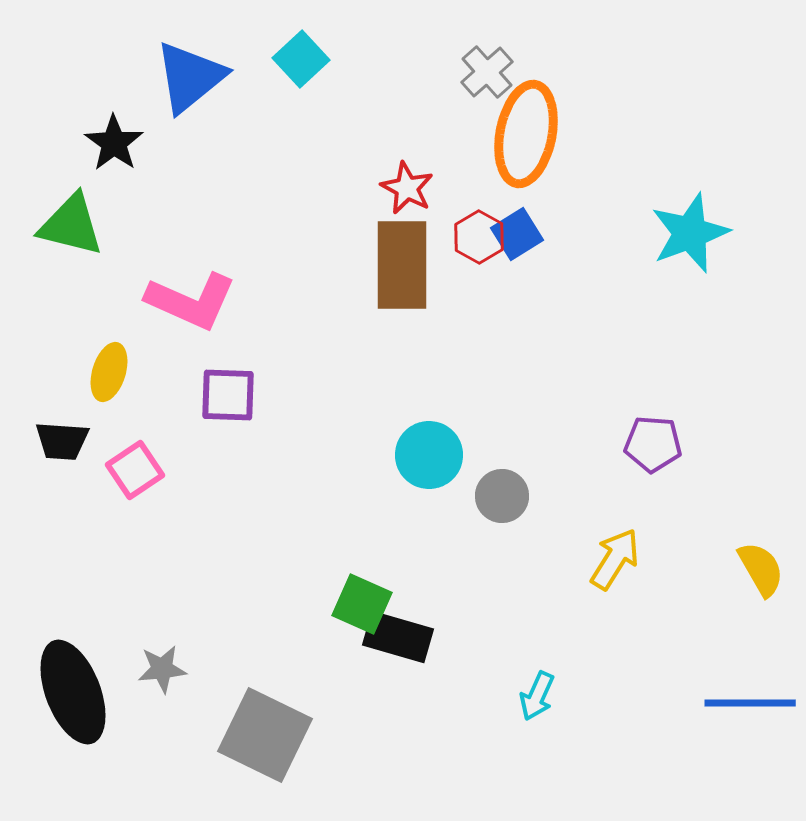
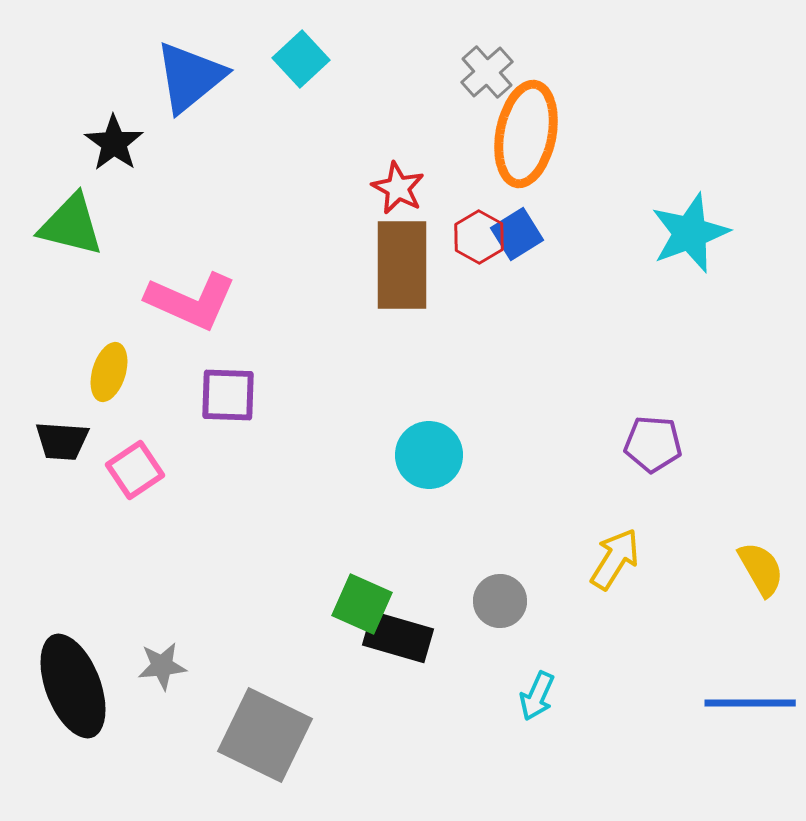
red star: moved 9 px left
gray circle: moved 2 px left, 105 px down
gray star: moved 3 px up
black ellipse: moved 6 px up
